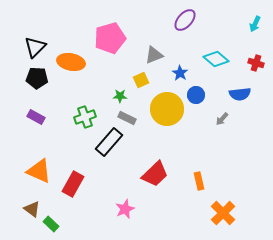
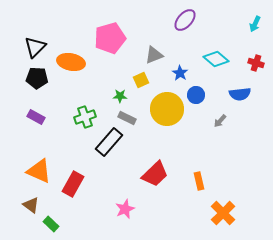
gray arrow: moved 2 px left, 2 px down
brown triangle: moved 1 px left, 4 px up
